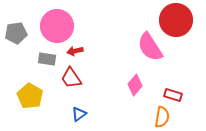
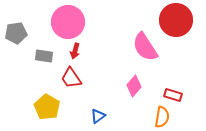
pink circle: moved 11 px right, 4 px up
pink semicircle: moved 5 px left
red arrow: rotated 63 degrees counterclockwise
gray rectangle: moved 3 px left, 3 px up
pink diamond: moved 1 px left, 1 px down
yellow pentagon: moved 17 px right, 11 px down
blue triangle: moved 19 px right, 2 px down
